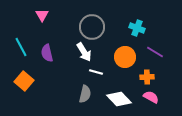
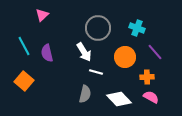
pink triangle: rotated 16 degrees clockwise
gray circle: moved 6 px right, 1 px down
cyan line: moved 3 px right, 1 px up
purple line: rotated 18 degrees clockwise
